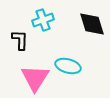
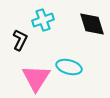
black L-shape: rotated 25 degrees clockwise
cyan ellipse: moved 1 px right, 1 px down
pink triangle: moved 1 px right
